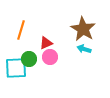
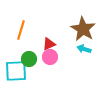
red triangle: moved 3 px right, 1 px down
cyan square: moved 3 px down
